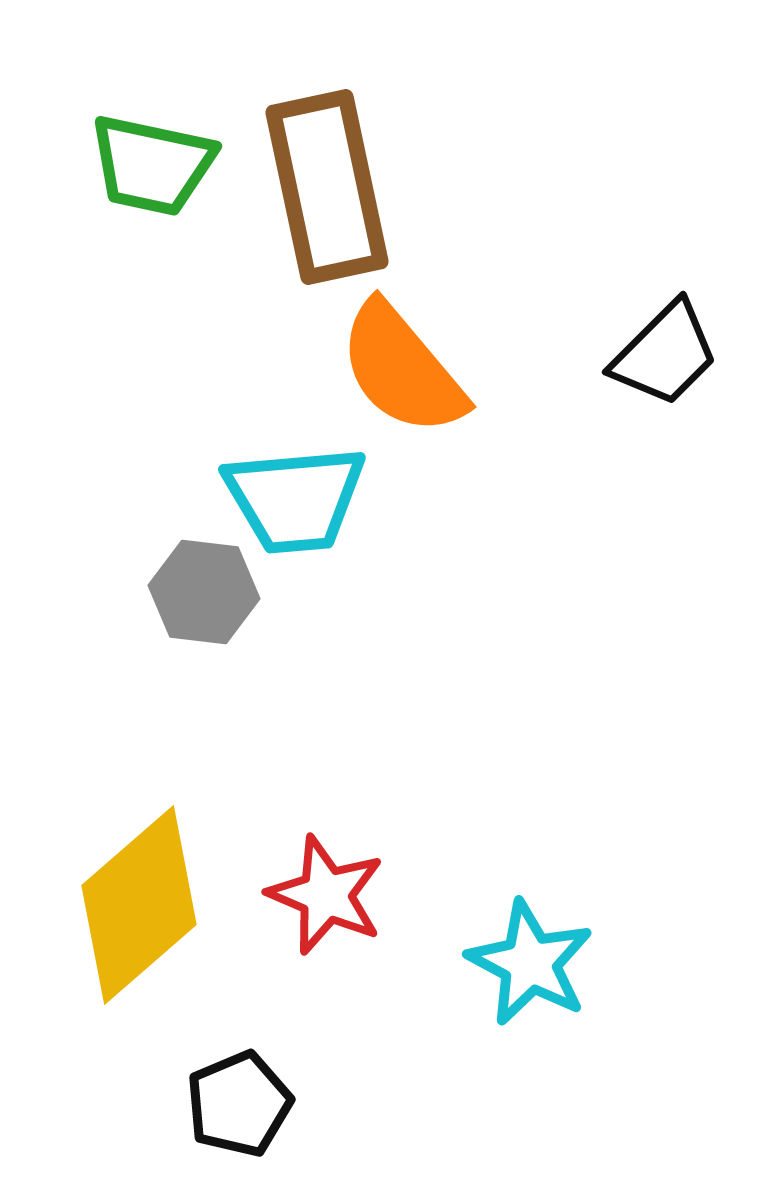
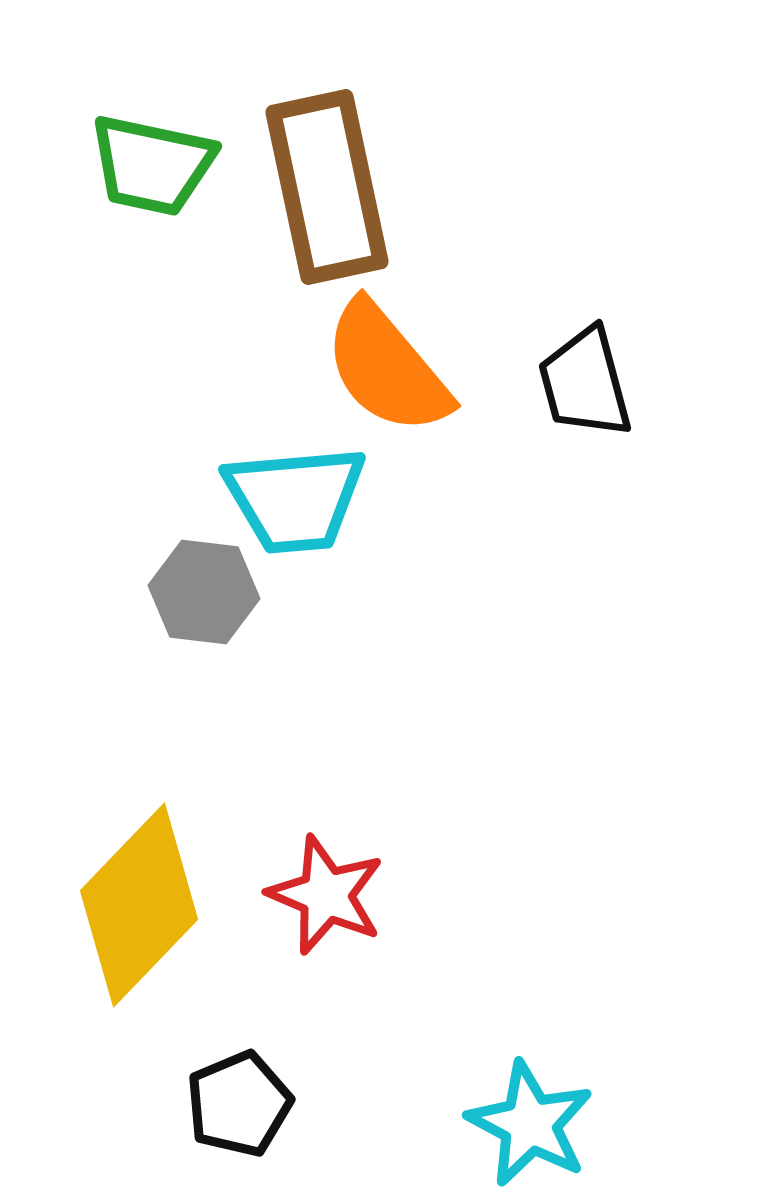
black trapezoid: moved 80 px left, 29 px down; rotated 120 degrees clockwise
orange semicircle: moved 15 px left, 1 px up
yellow diamond: rotated 5 degrees counterclockwise
cyan star: moved 161 px down
